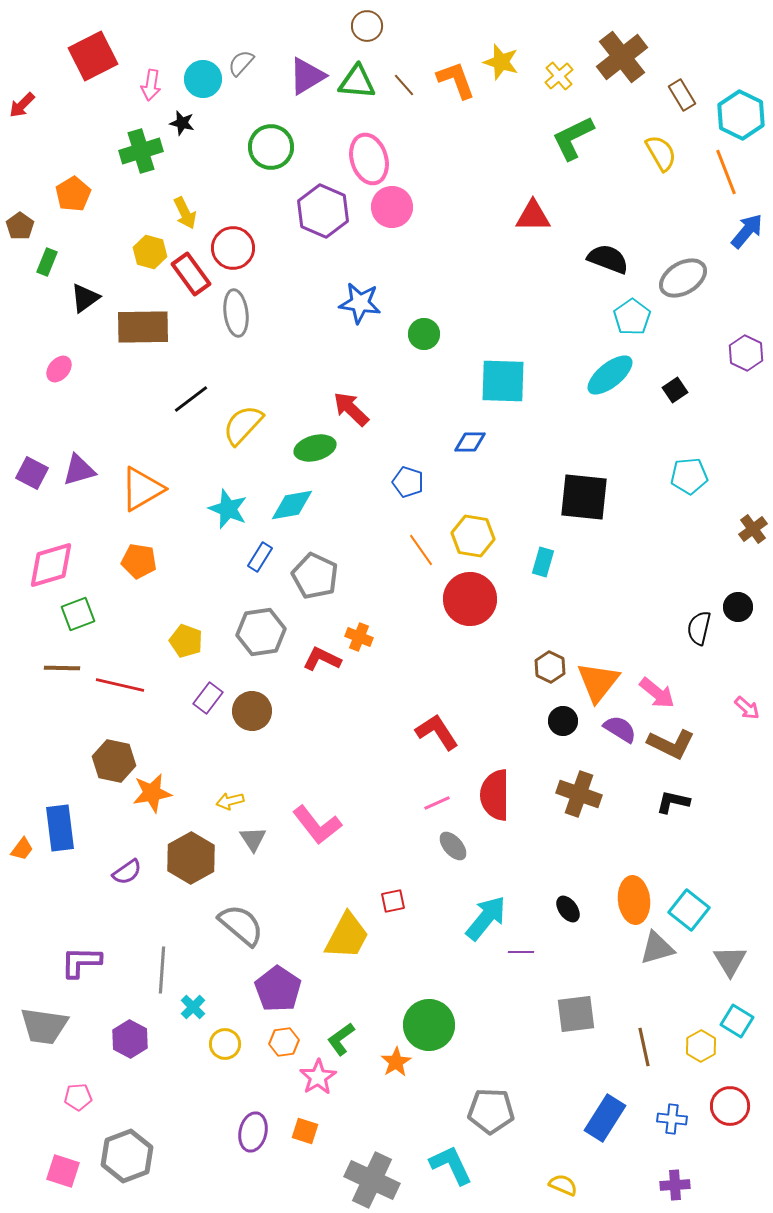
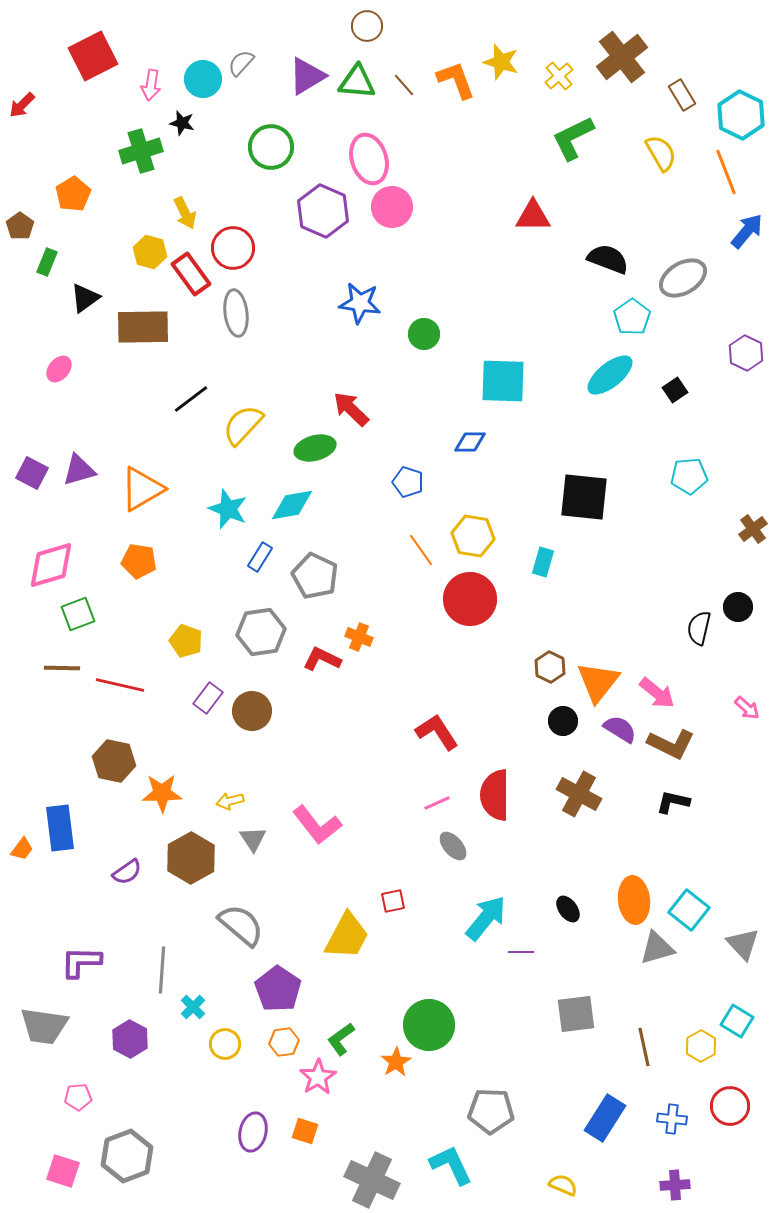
orange star at (152, 793): moved 10 px right; rotated 9 degrees clockwise
brown cross at (579, 794): rotated 9 degrees clockwise
gray triangle at (730, 961): moved 13 px right, 17 px up; rotated 12 degrees counterclockwise
